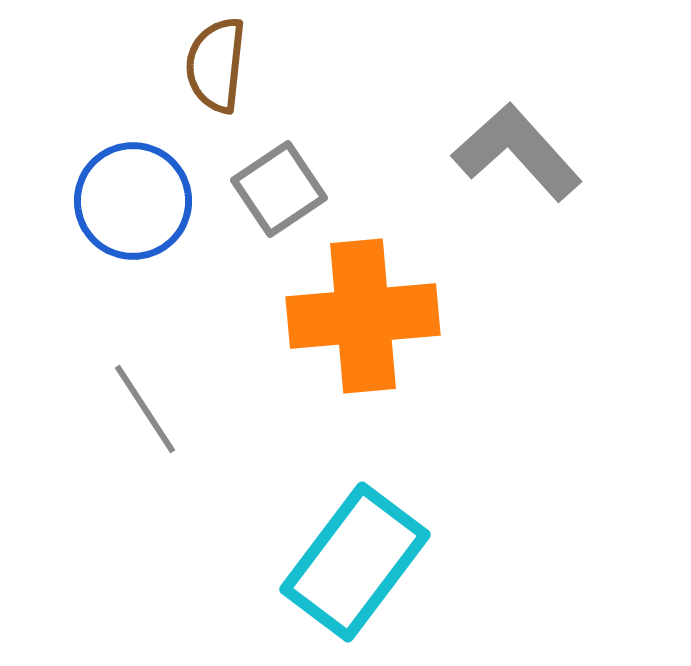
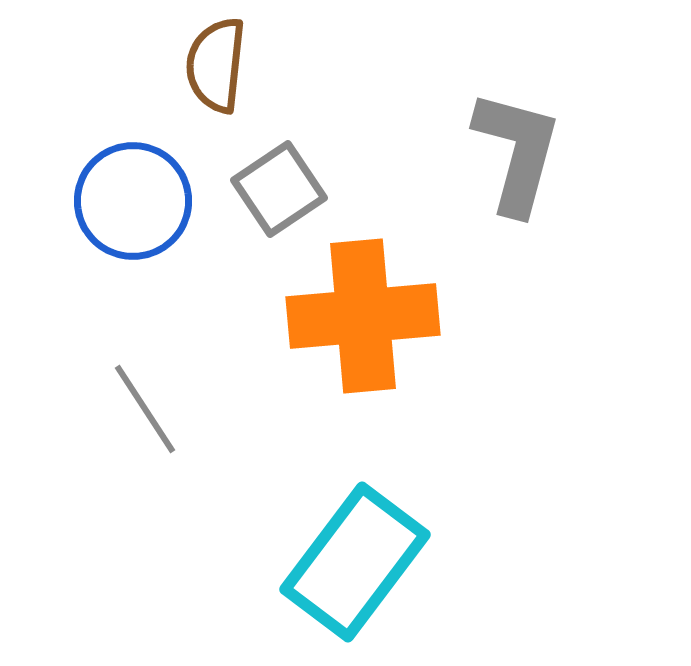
gray L-shape: rotated 57 degrees clockwise
